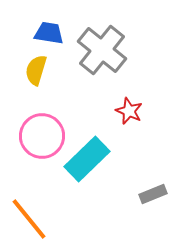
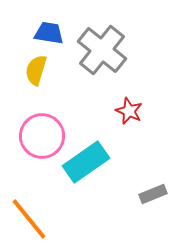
cyan rectangle: moved 1 px left, 3 px down; rotated 9 degrees clockwise
